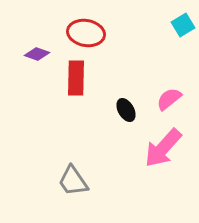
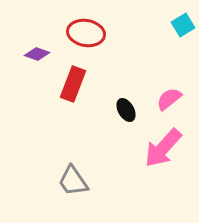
red rectangle: moved 3 px left, 6 px down; rotated 20 degrees clockwise
